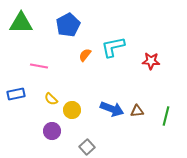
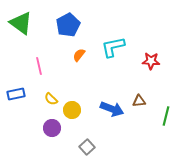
green triangle: rotated 35 degrees clockwise
orange semicircle: moved 6 px left
pink line: rotated 66 degrees clockwise
brown triangle: moved 2 px right, 10 px up
purple circle: moved 3 px up
